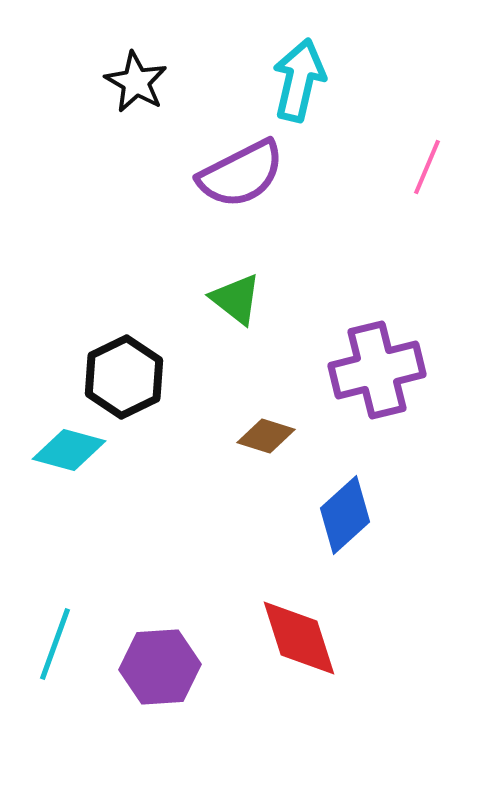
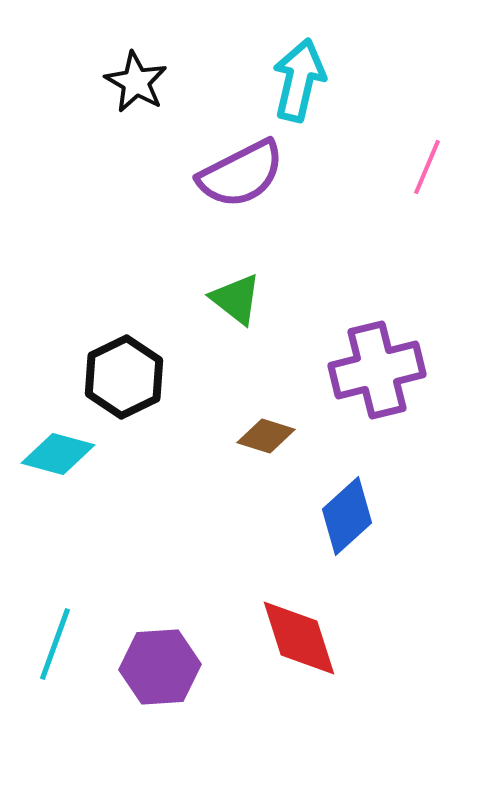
cyan diamond: moved 11 px left, 4 px down
blue diamond: moved 2 px right, 1 px down
